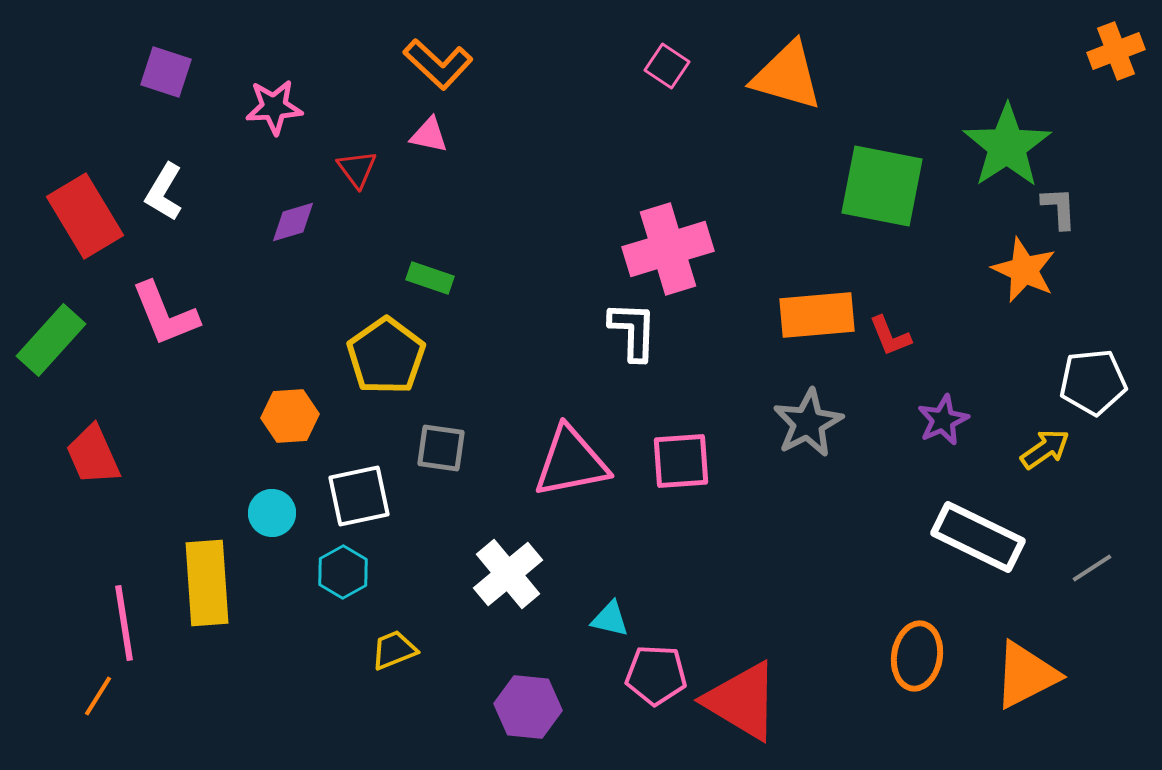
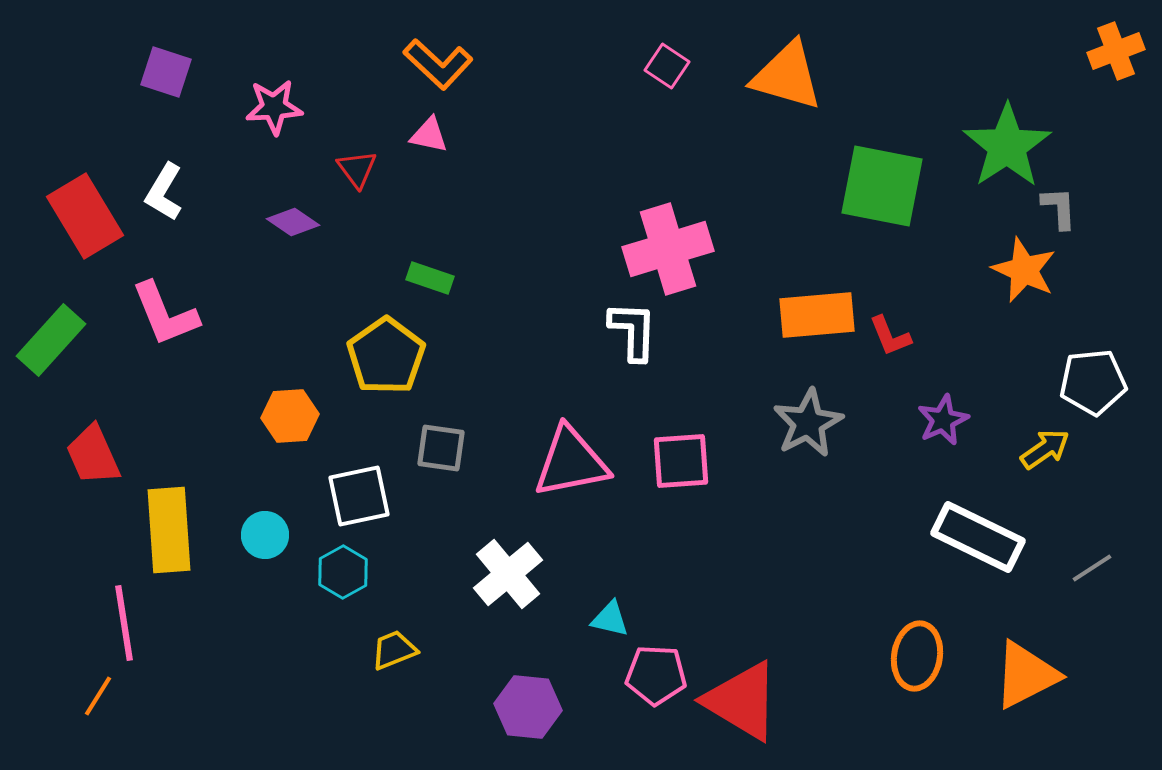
purple diamond at (293, 222): rotated 51 degrees clockwise
cyan circle at (272, 513): moved 7 px left, 22 px down
yellow rectangle at (207, 583): moved 38 px left, 53 px up
